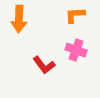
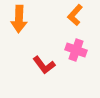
orange L-shape: rotated 45 degrees counterclockwise
